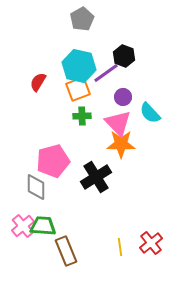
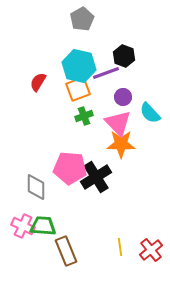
purple line: rotated 16 degrees clockwise
green cross: moved 2 px right; rotated 18 degrees counterclockwise
pink pentagon: moved 17 px right, 7 px down; rotated 20 degrees clockwise
pink cross: rotated 25 degrees counterclockwise
red cross: moved 7 px down
